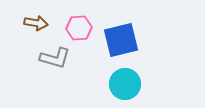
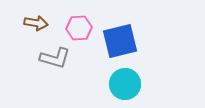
blue square: moved 1 px left, 1 px down
